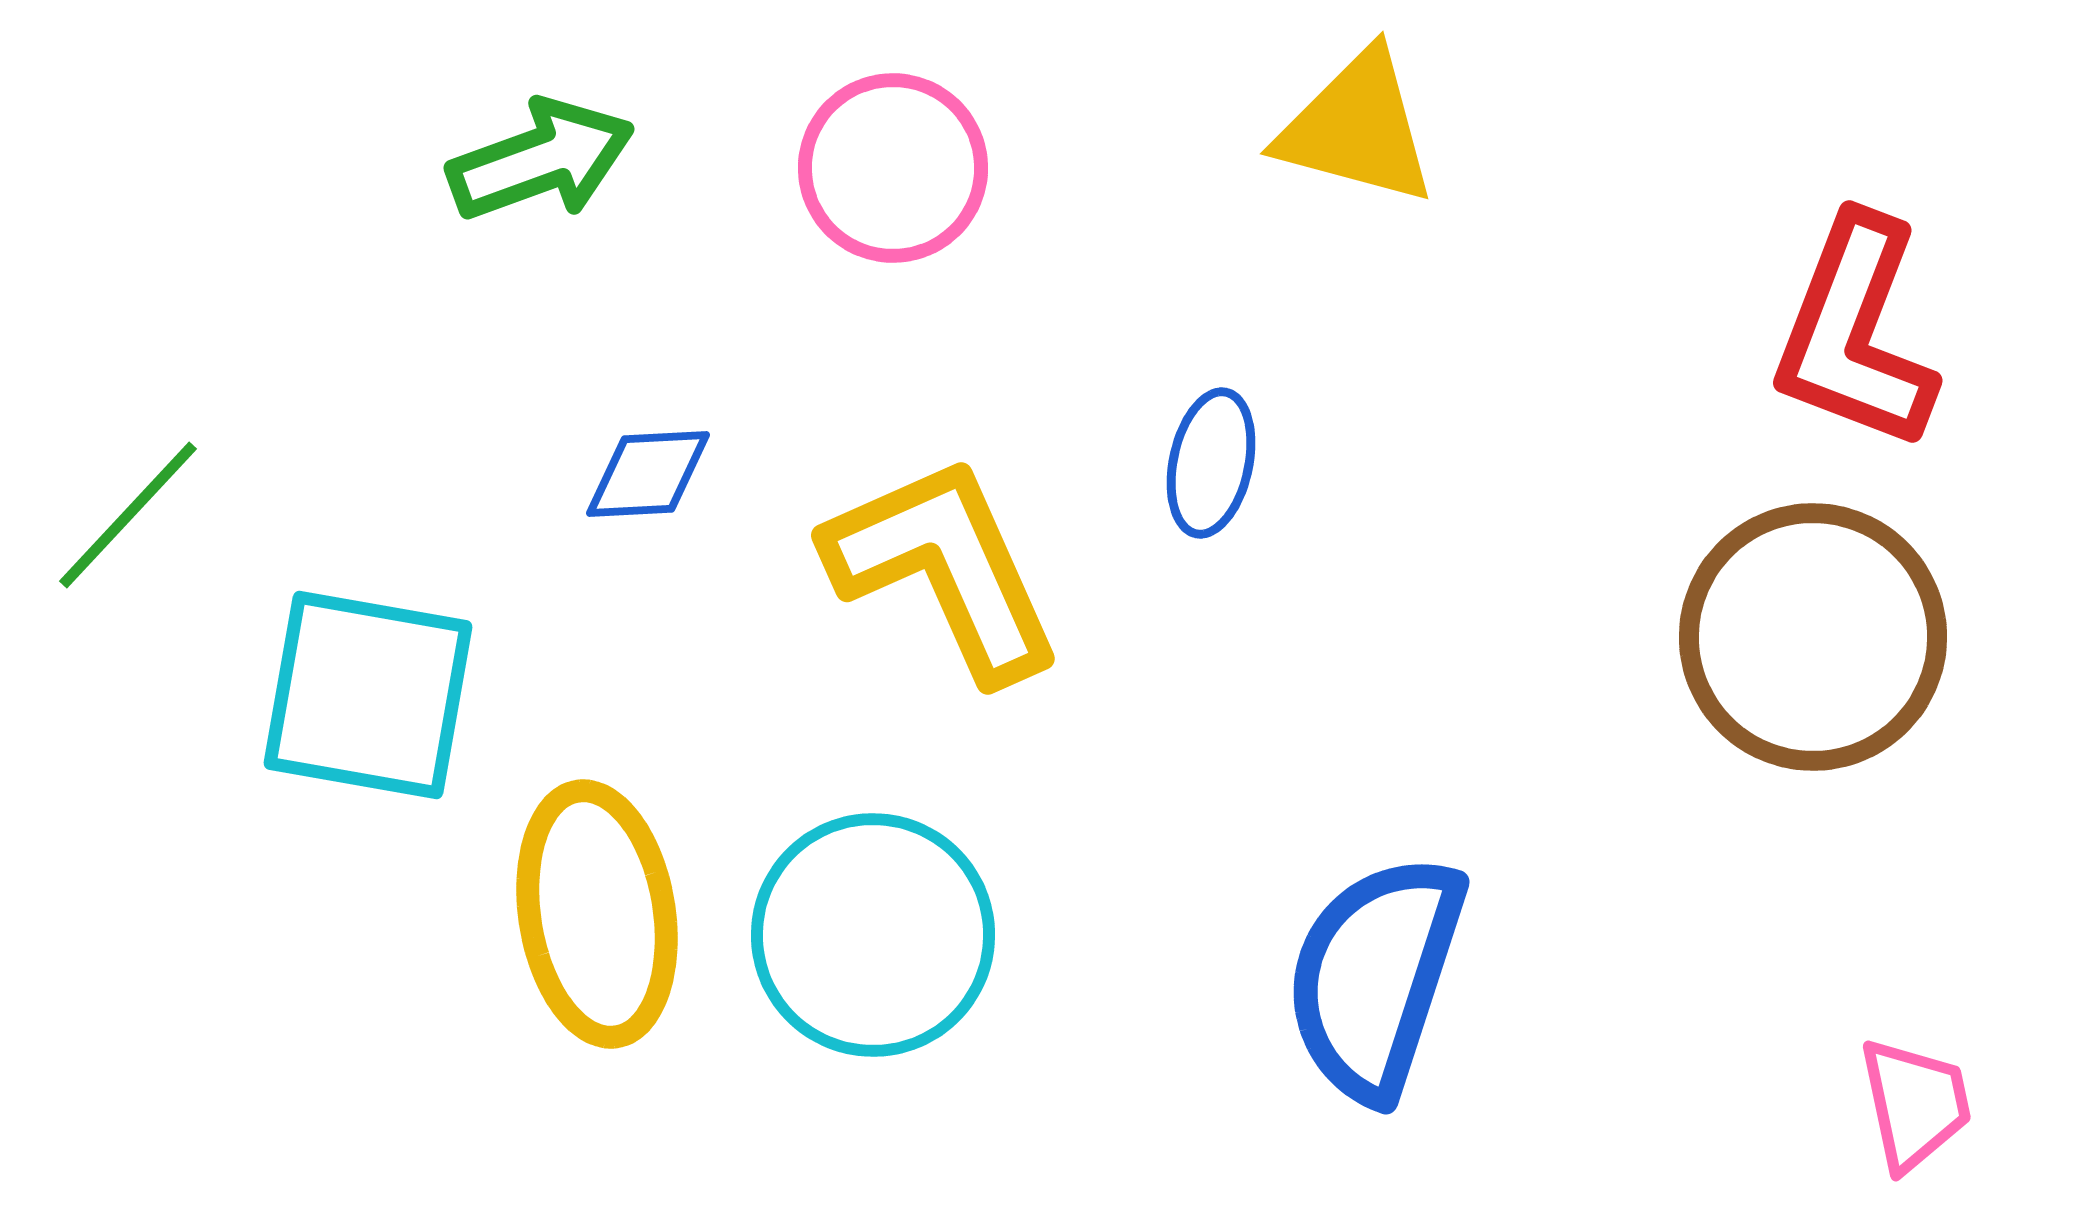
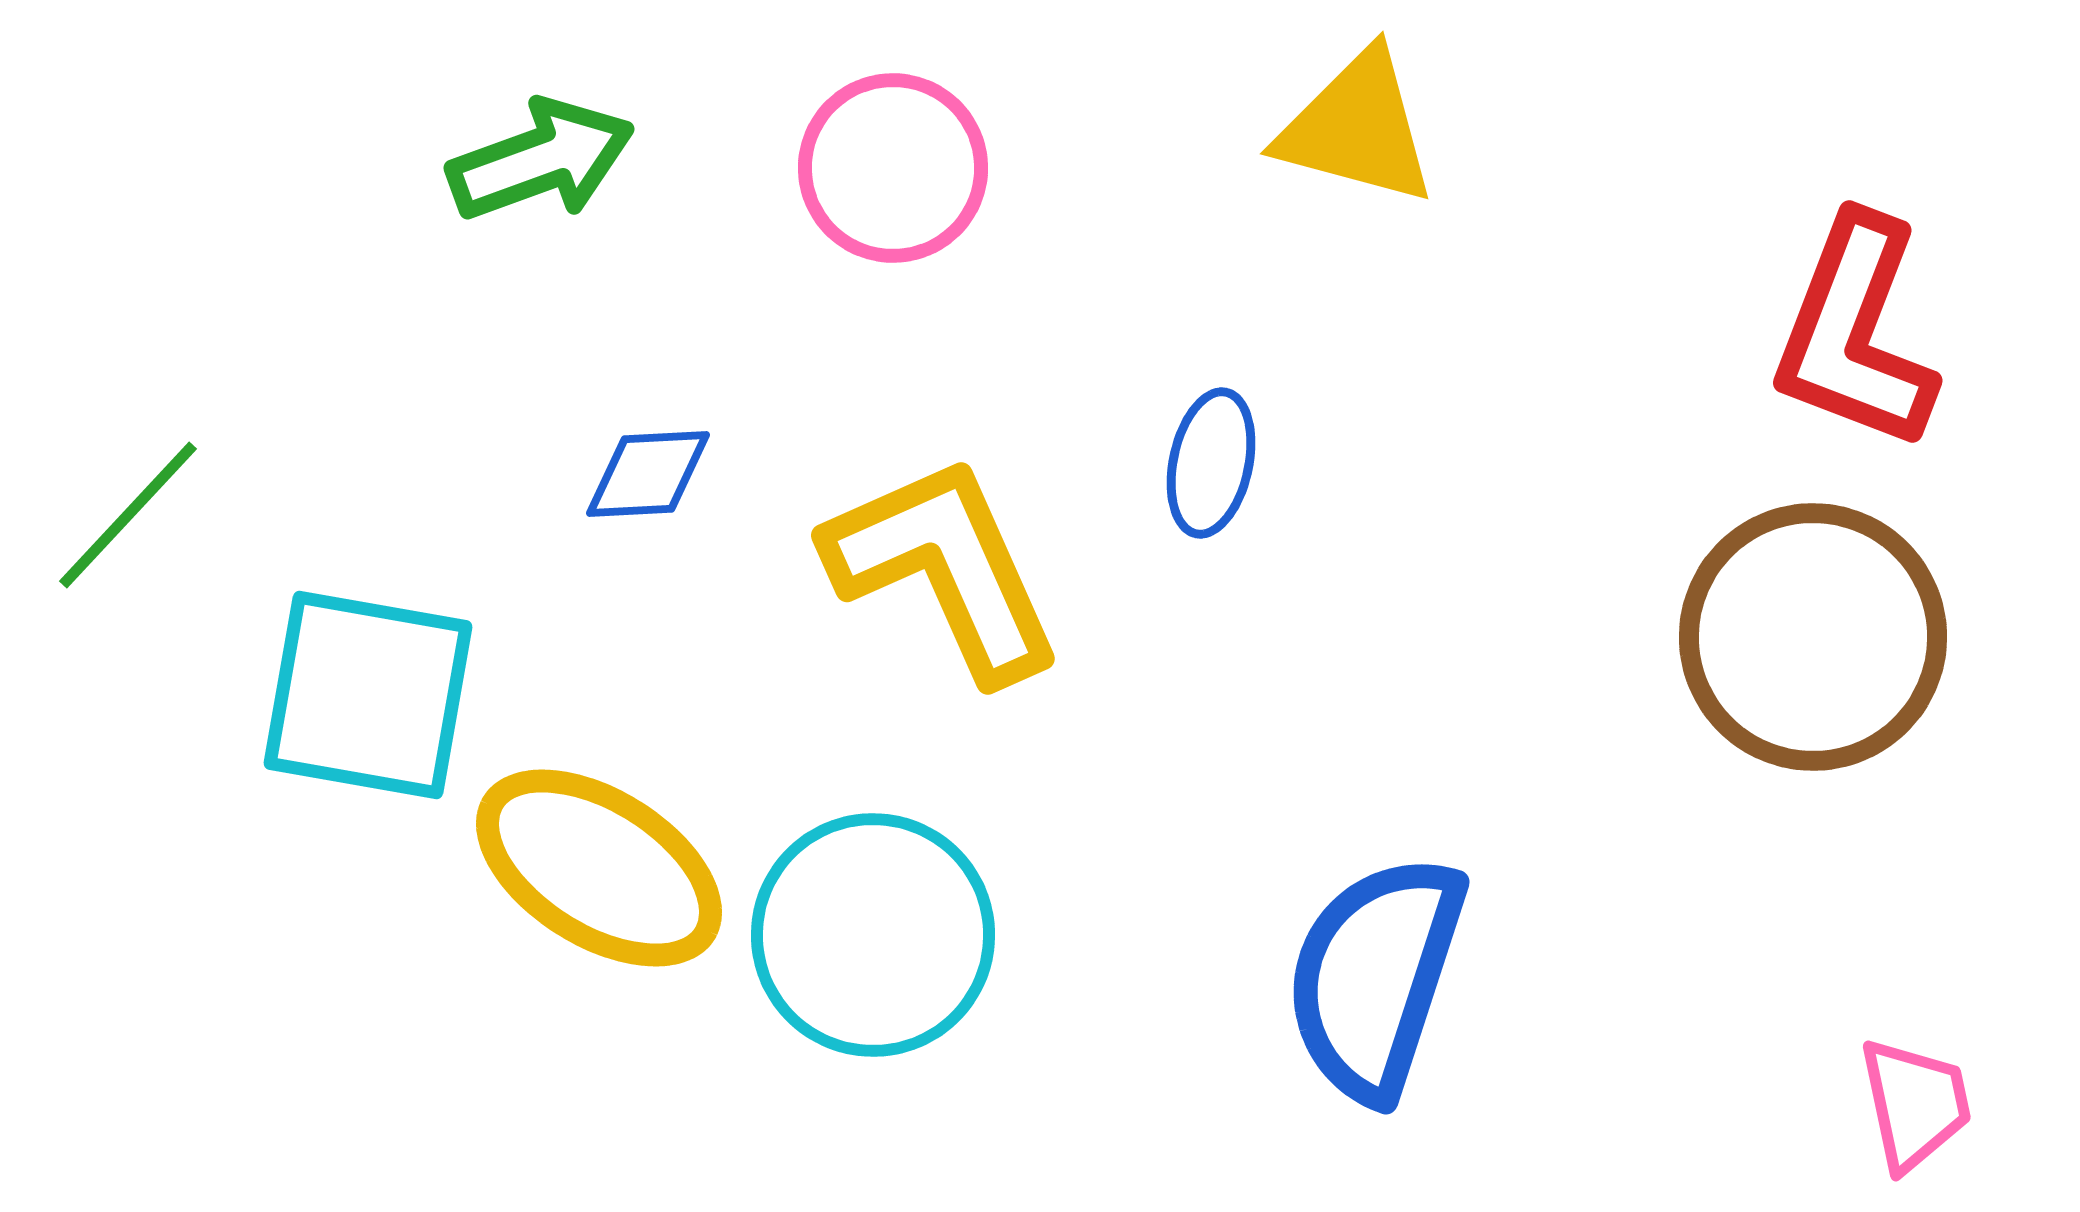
yellow ellipse: moved 2 px right, 46 px up; rotated 49 degrees counterclockwise
